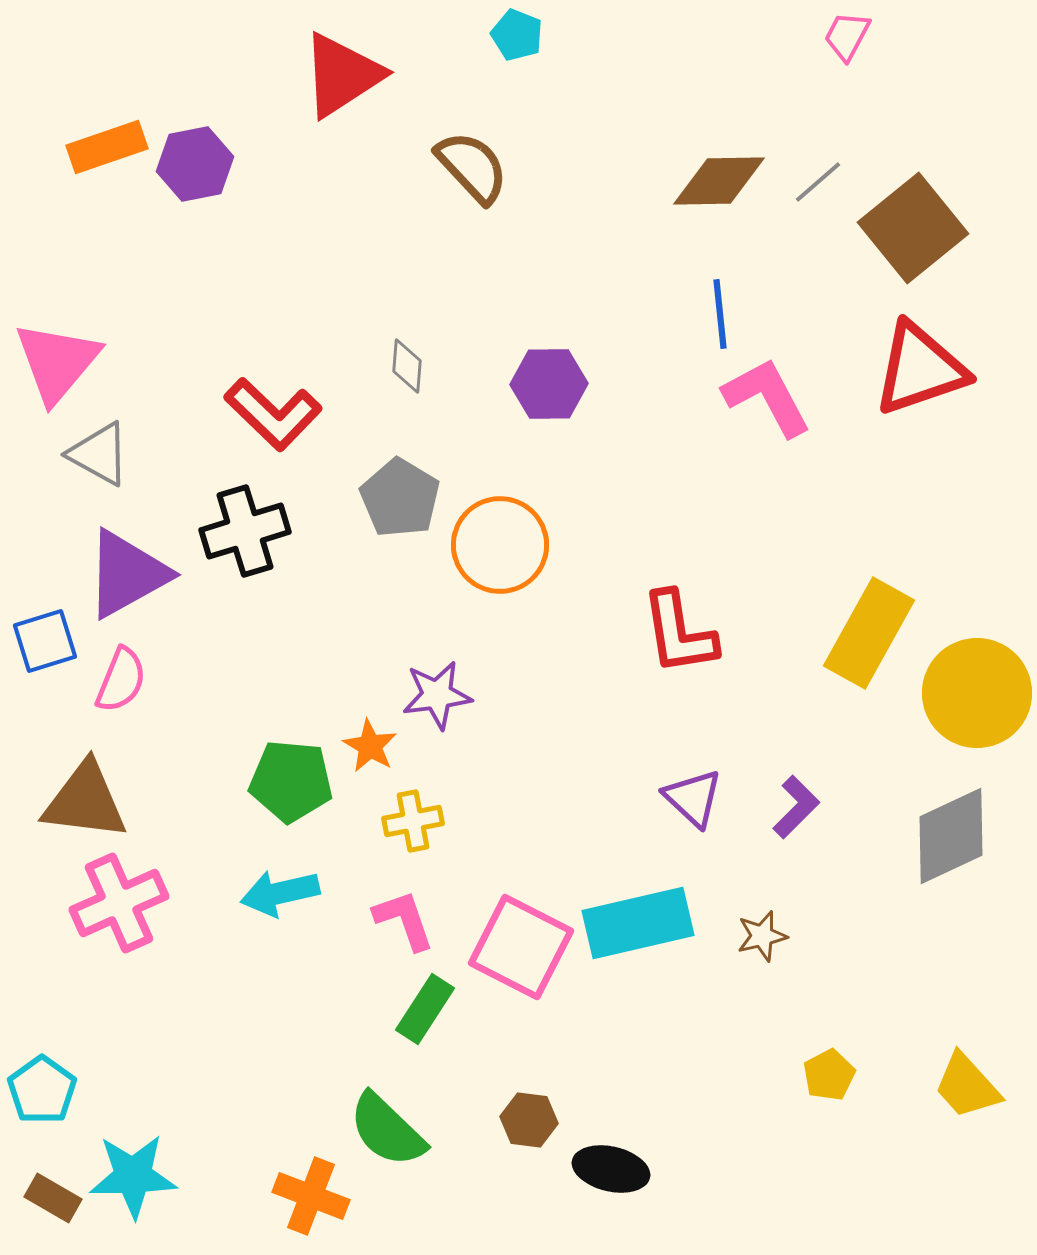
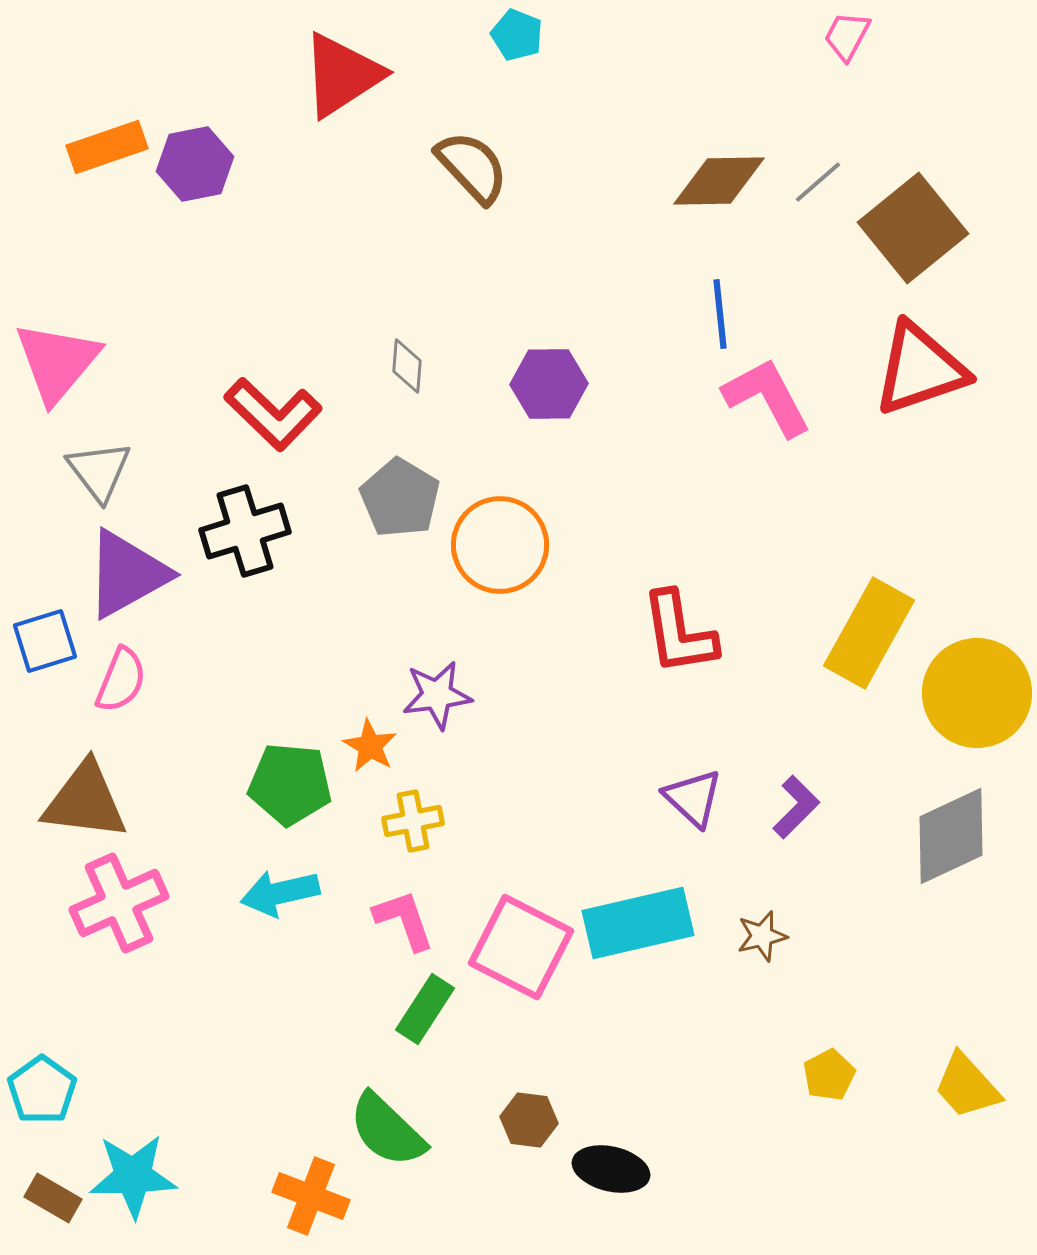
gray triangle at (99, 454): moved 17 px down; rotated 24 degrees clockwise
green pentagon at (291, 781): moved 1 px left, 3 px down
